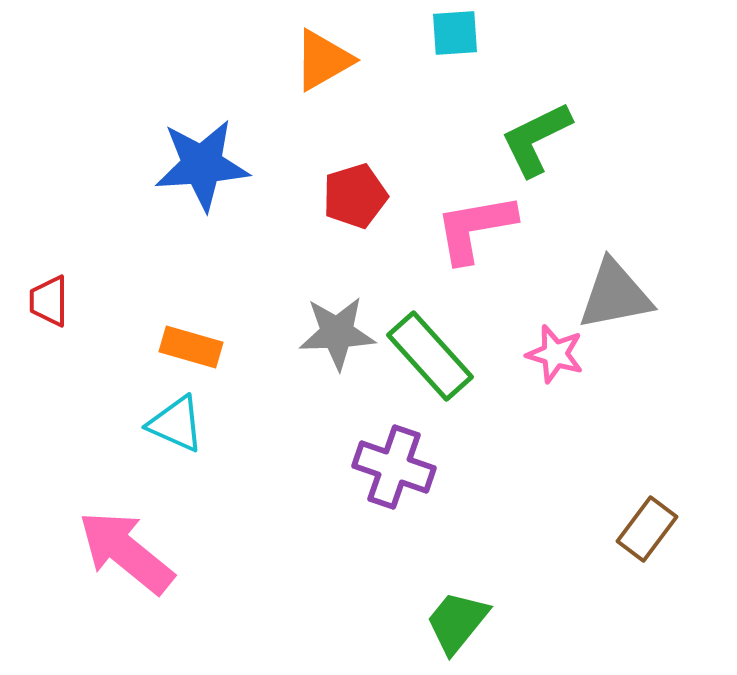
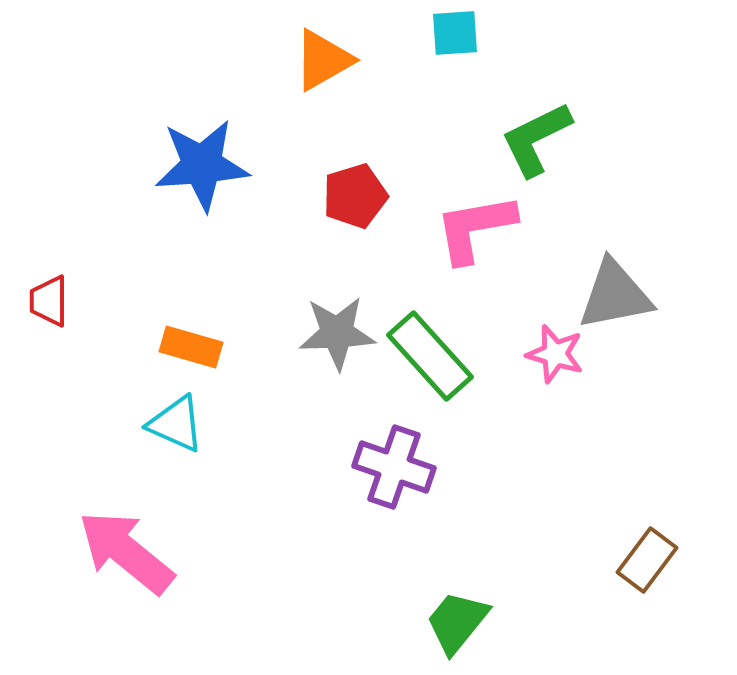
brown rectangle: moved 31 px down
